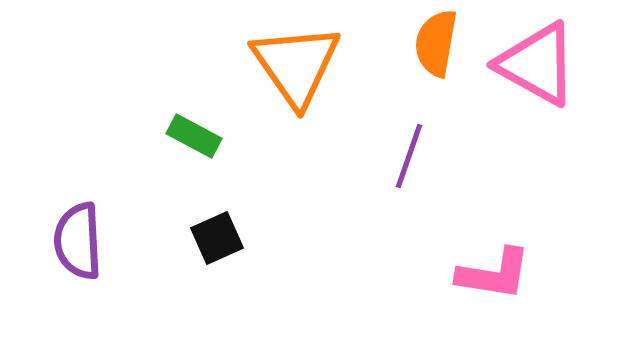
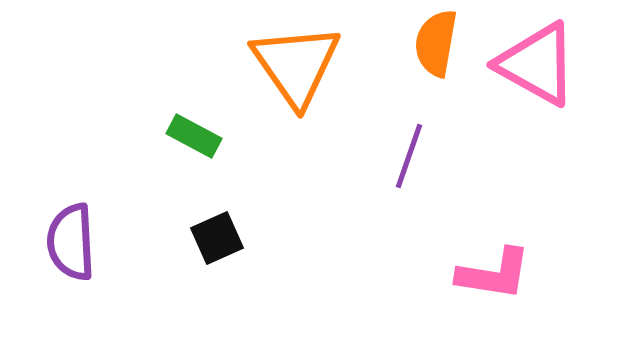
purple semicircle: moved 7 px left, 1 px down
